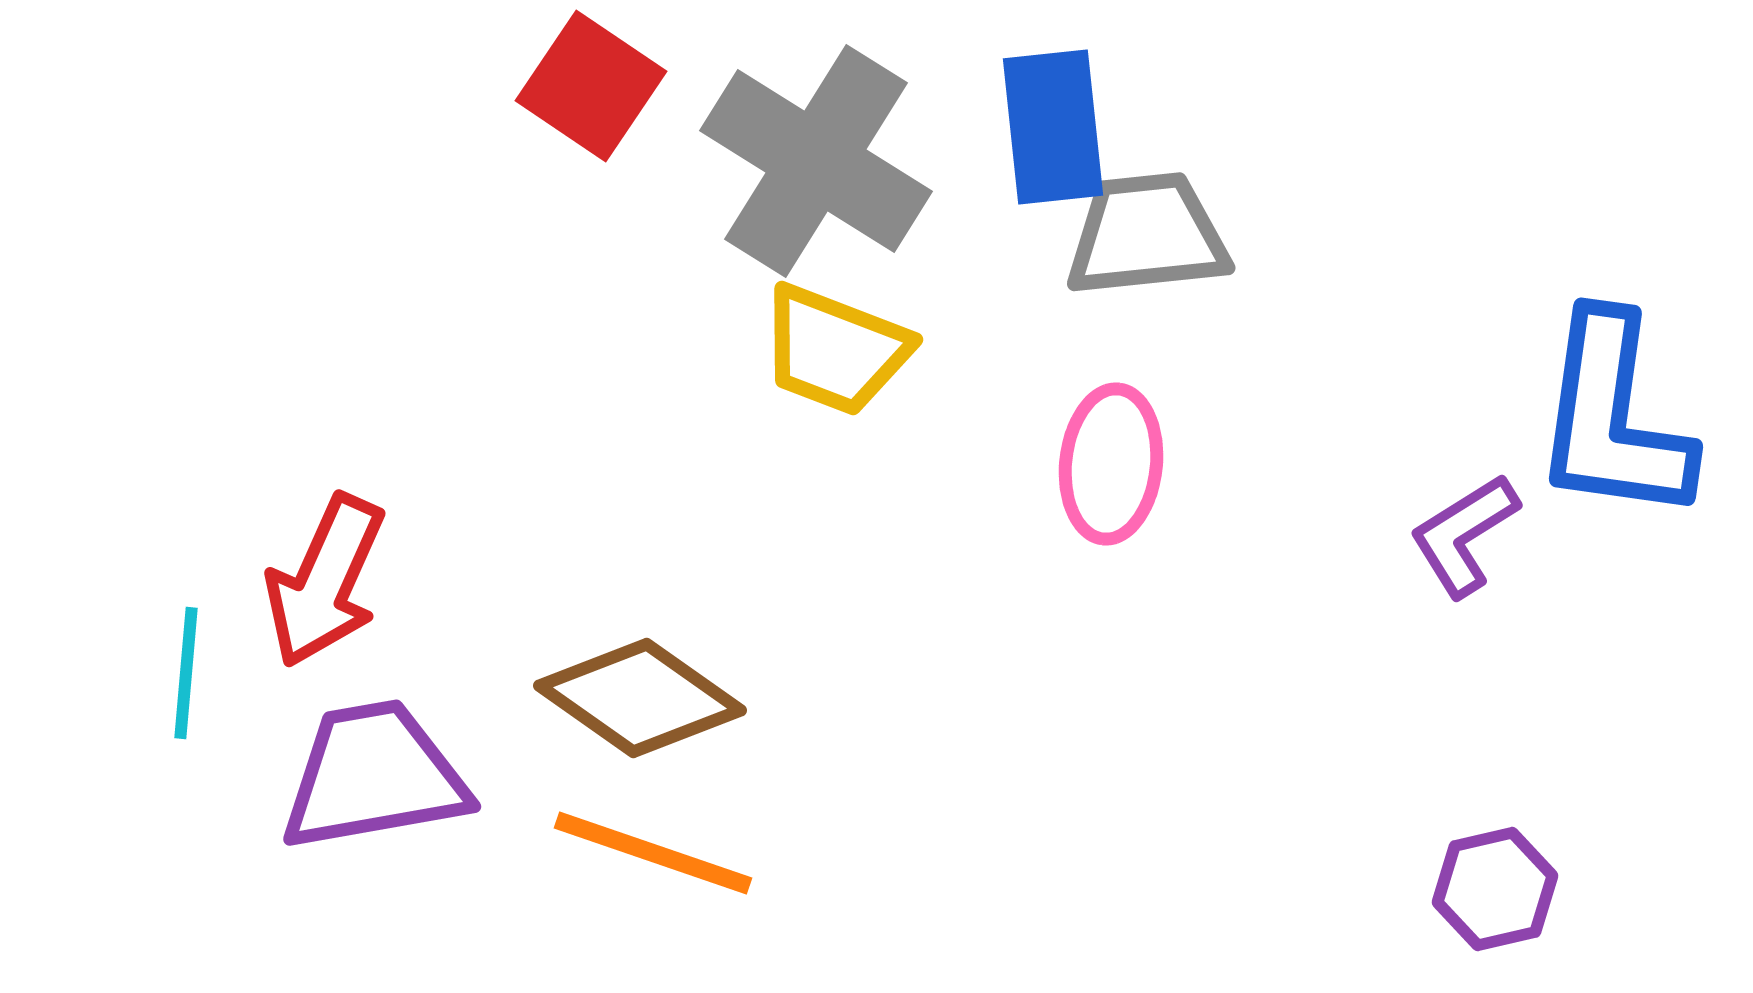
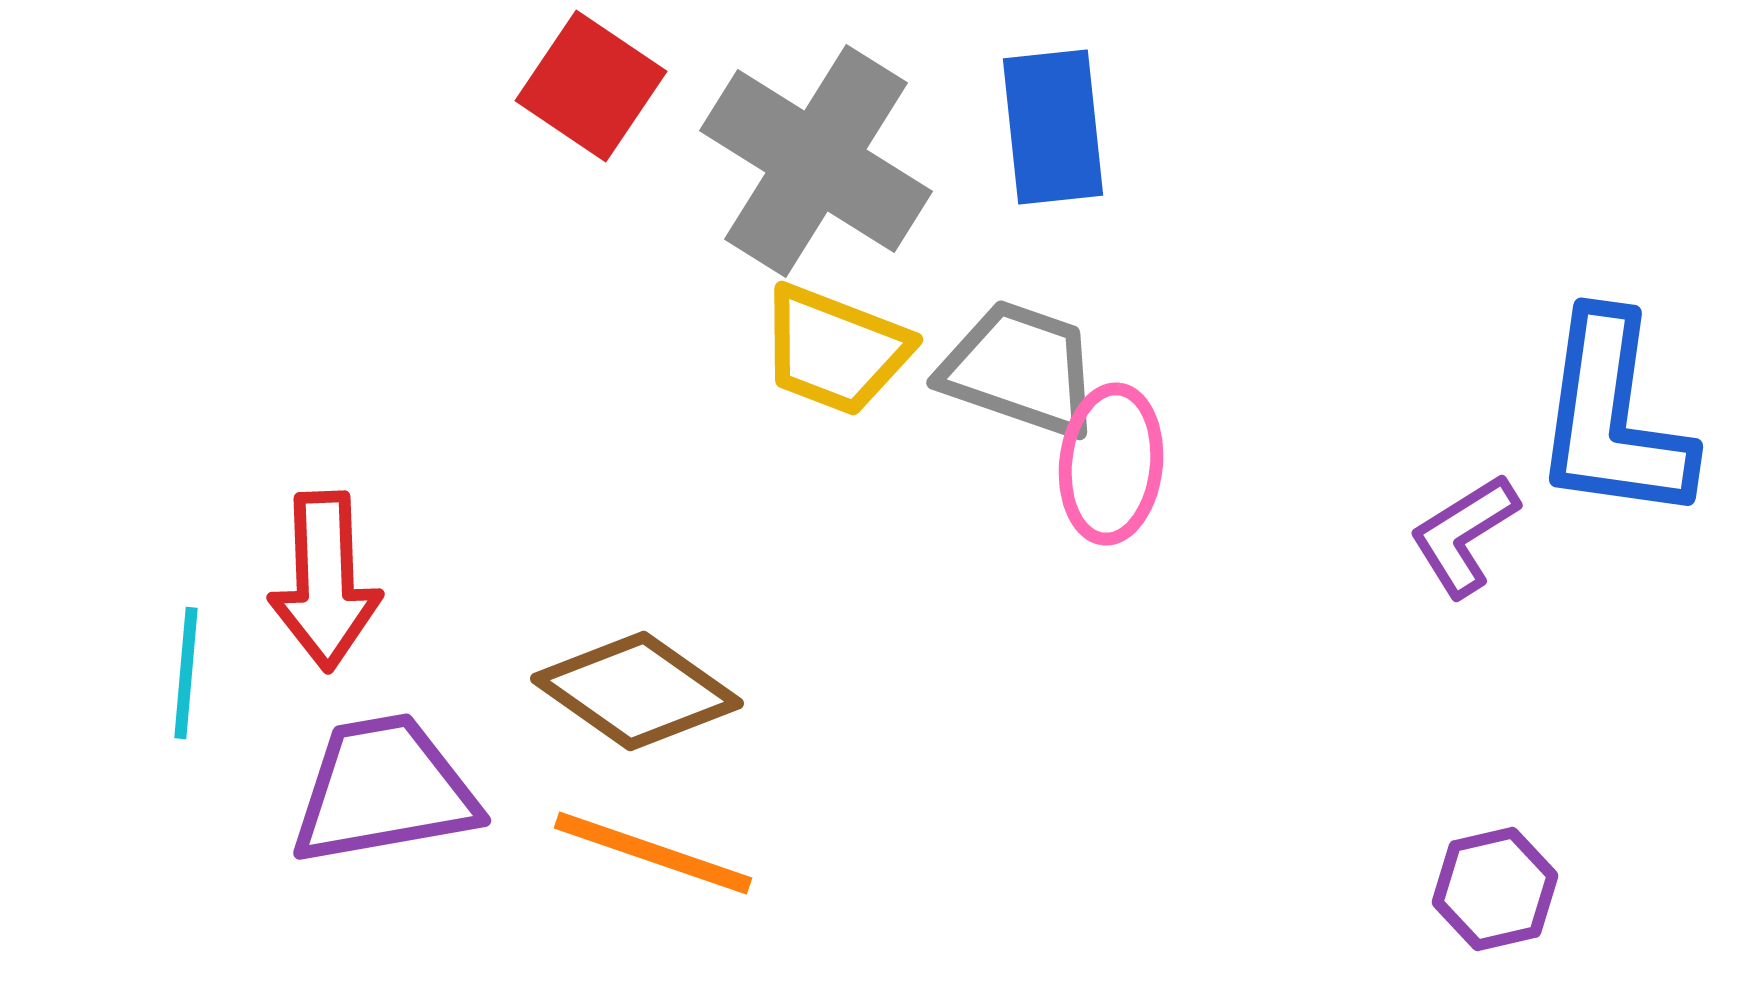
gray trapezoid: moved 127 px left, 134 px down; rotated 25 degrees clockwise
red arrow: rotated 26 degrees counterclockwise
brown diamond: moved 3 px left, 7 px up
purple trapezoid: moved 10 px right, 14 px down
